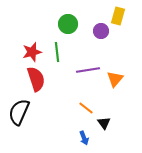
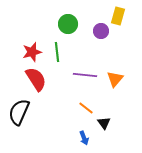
purple line: moved 3 px left, 5 px down; rotated 15 degrees clockwise
red semicircle: rotated 15 degrees counterclockwise
